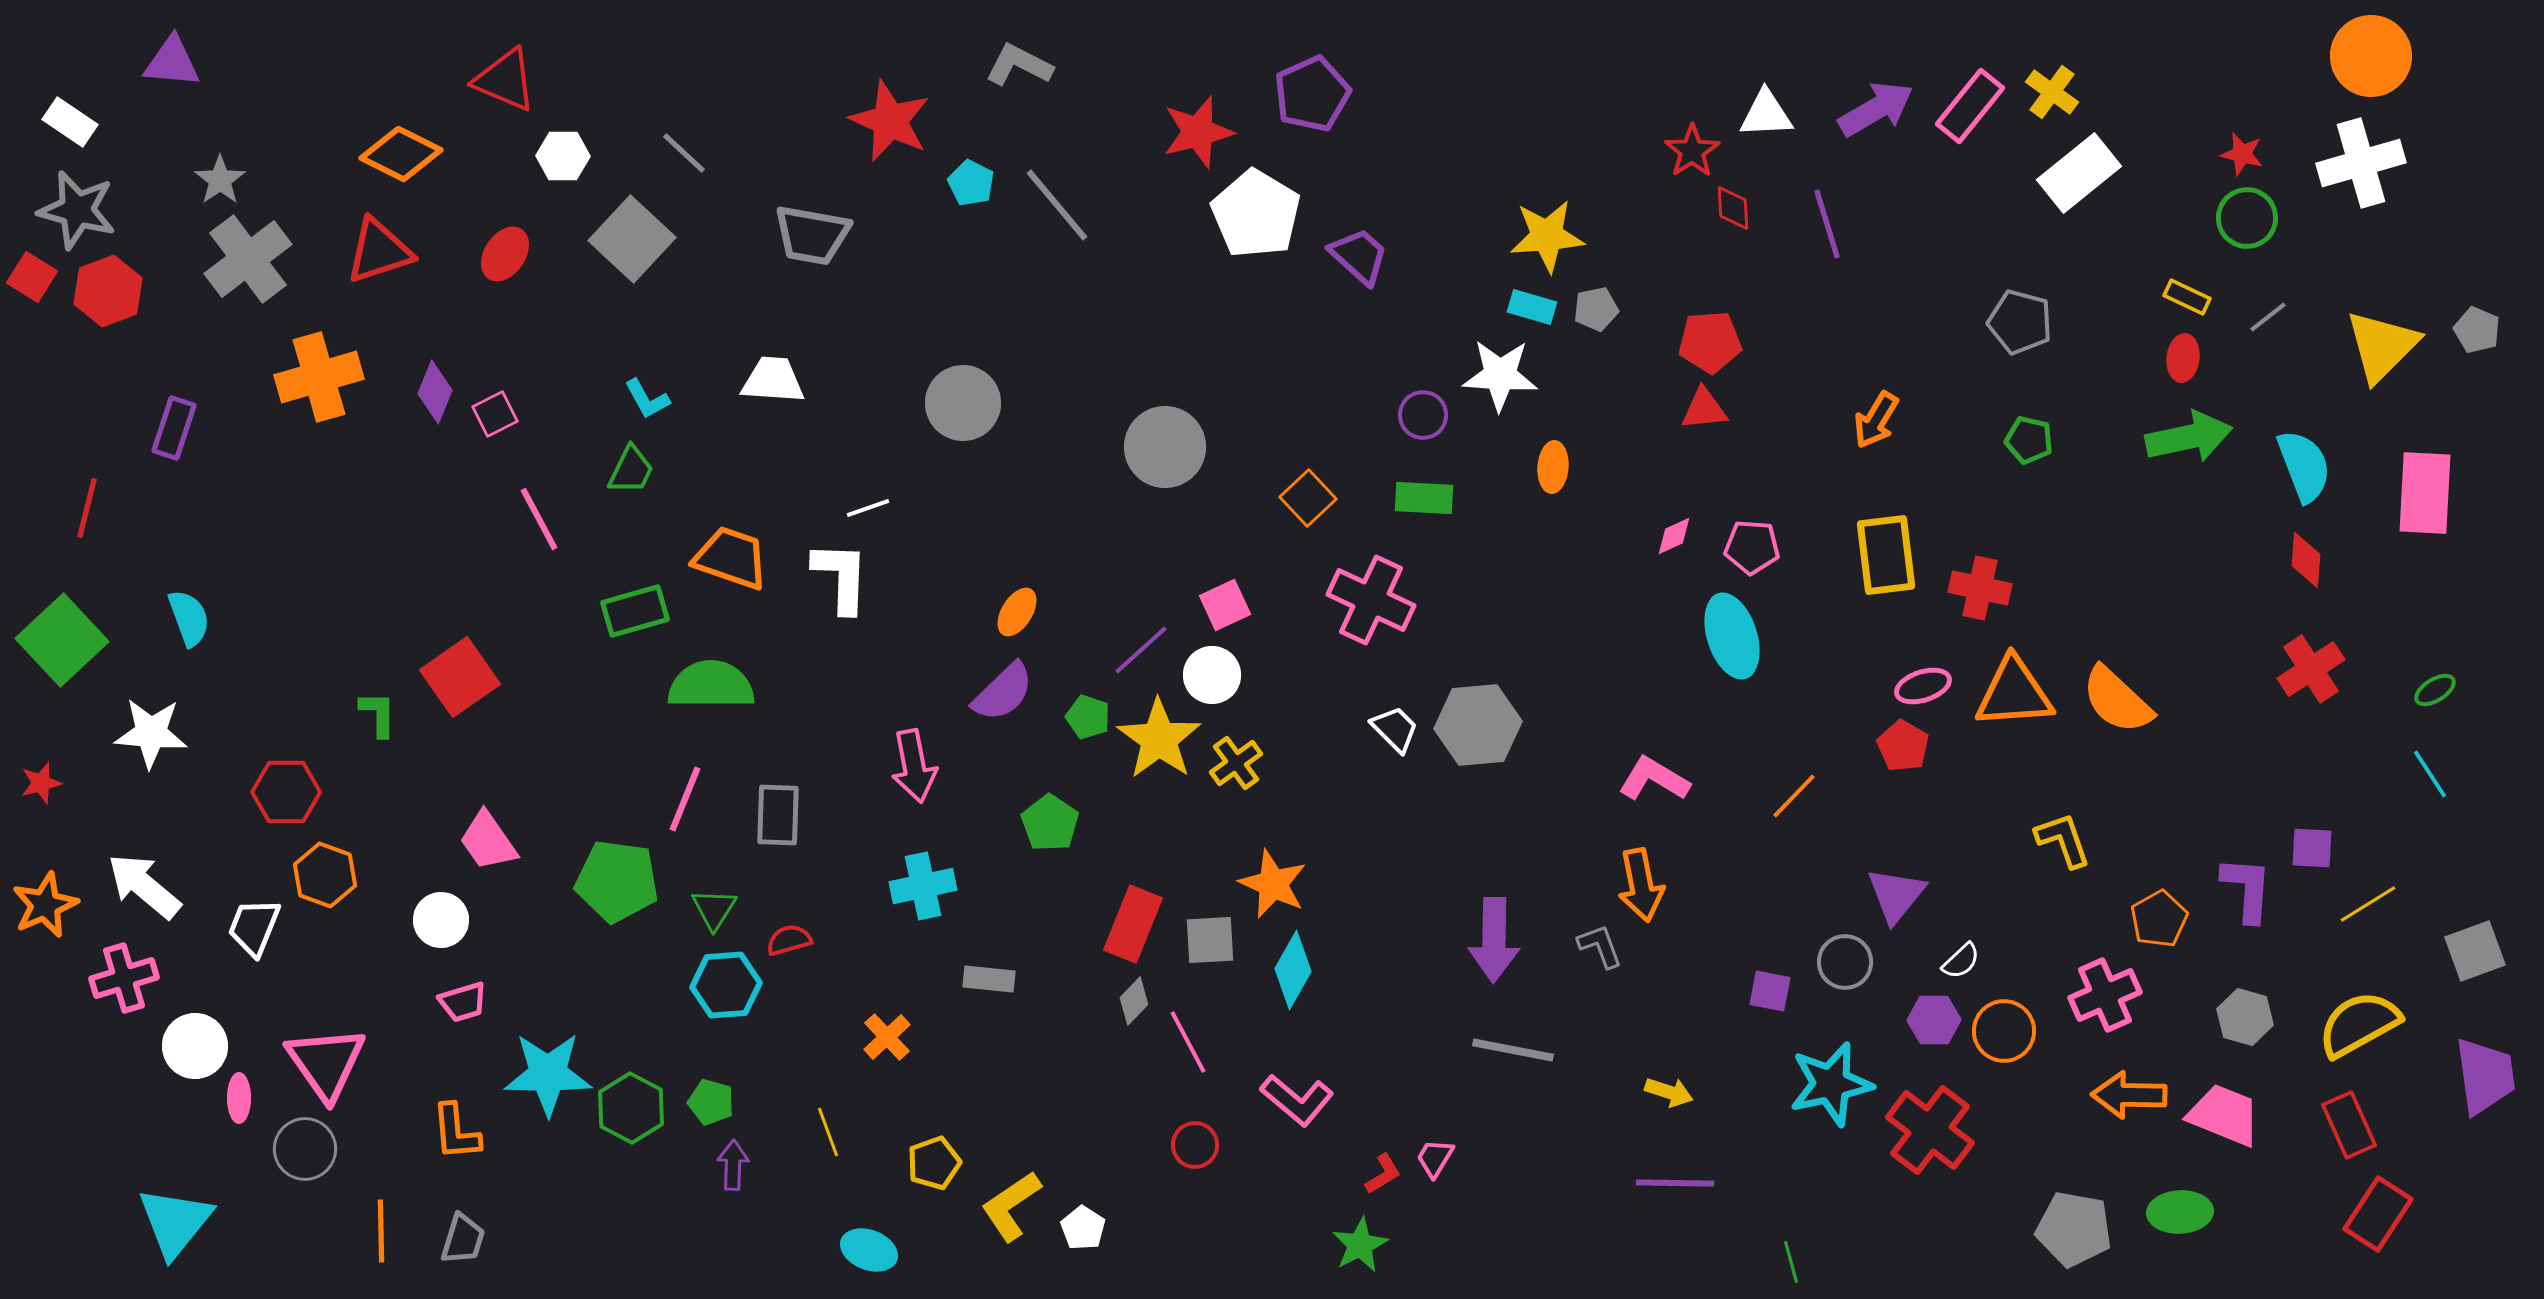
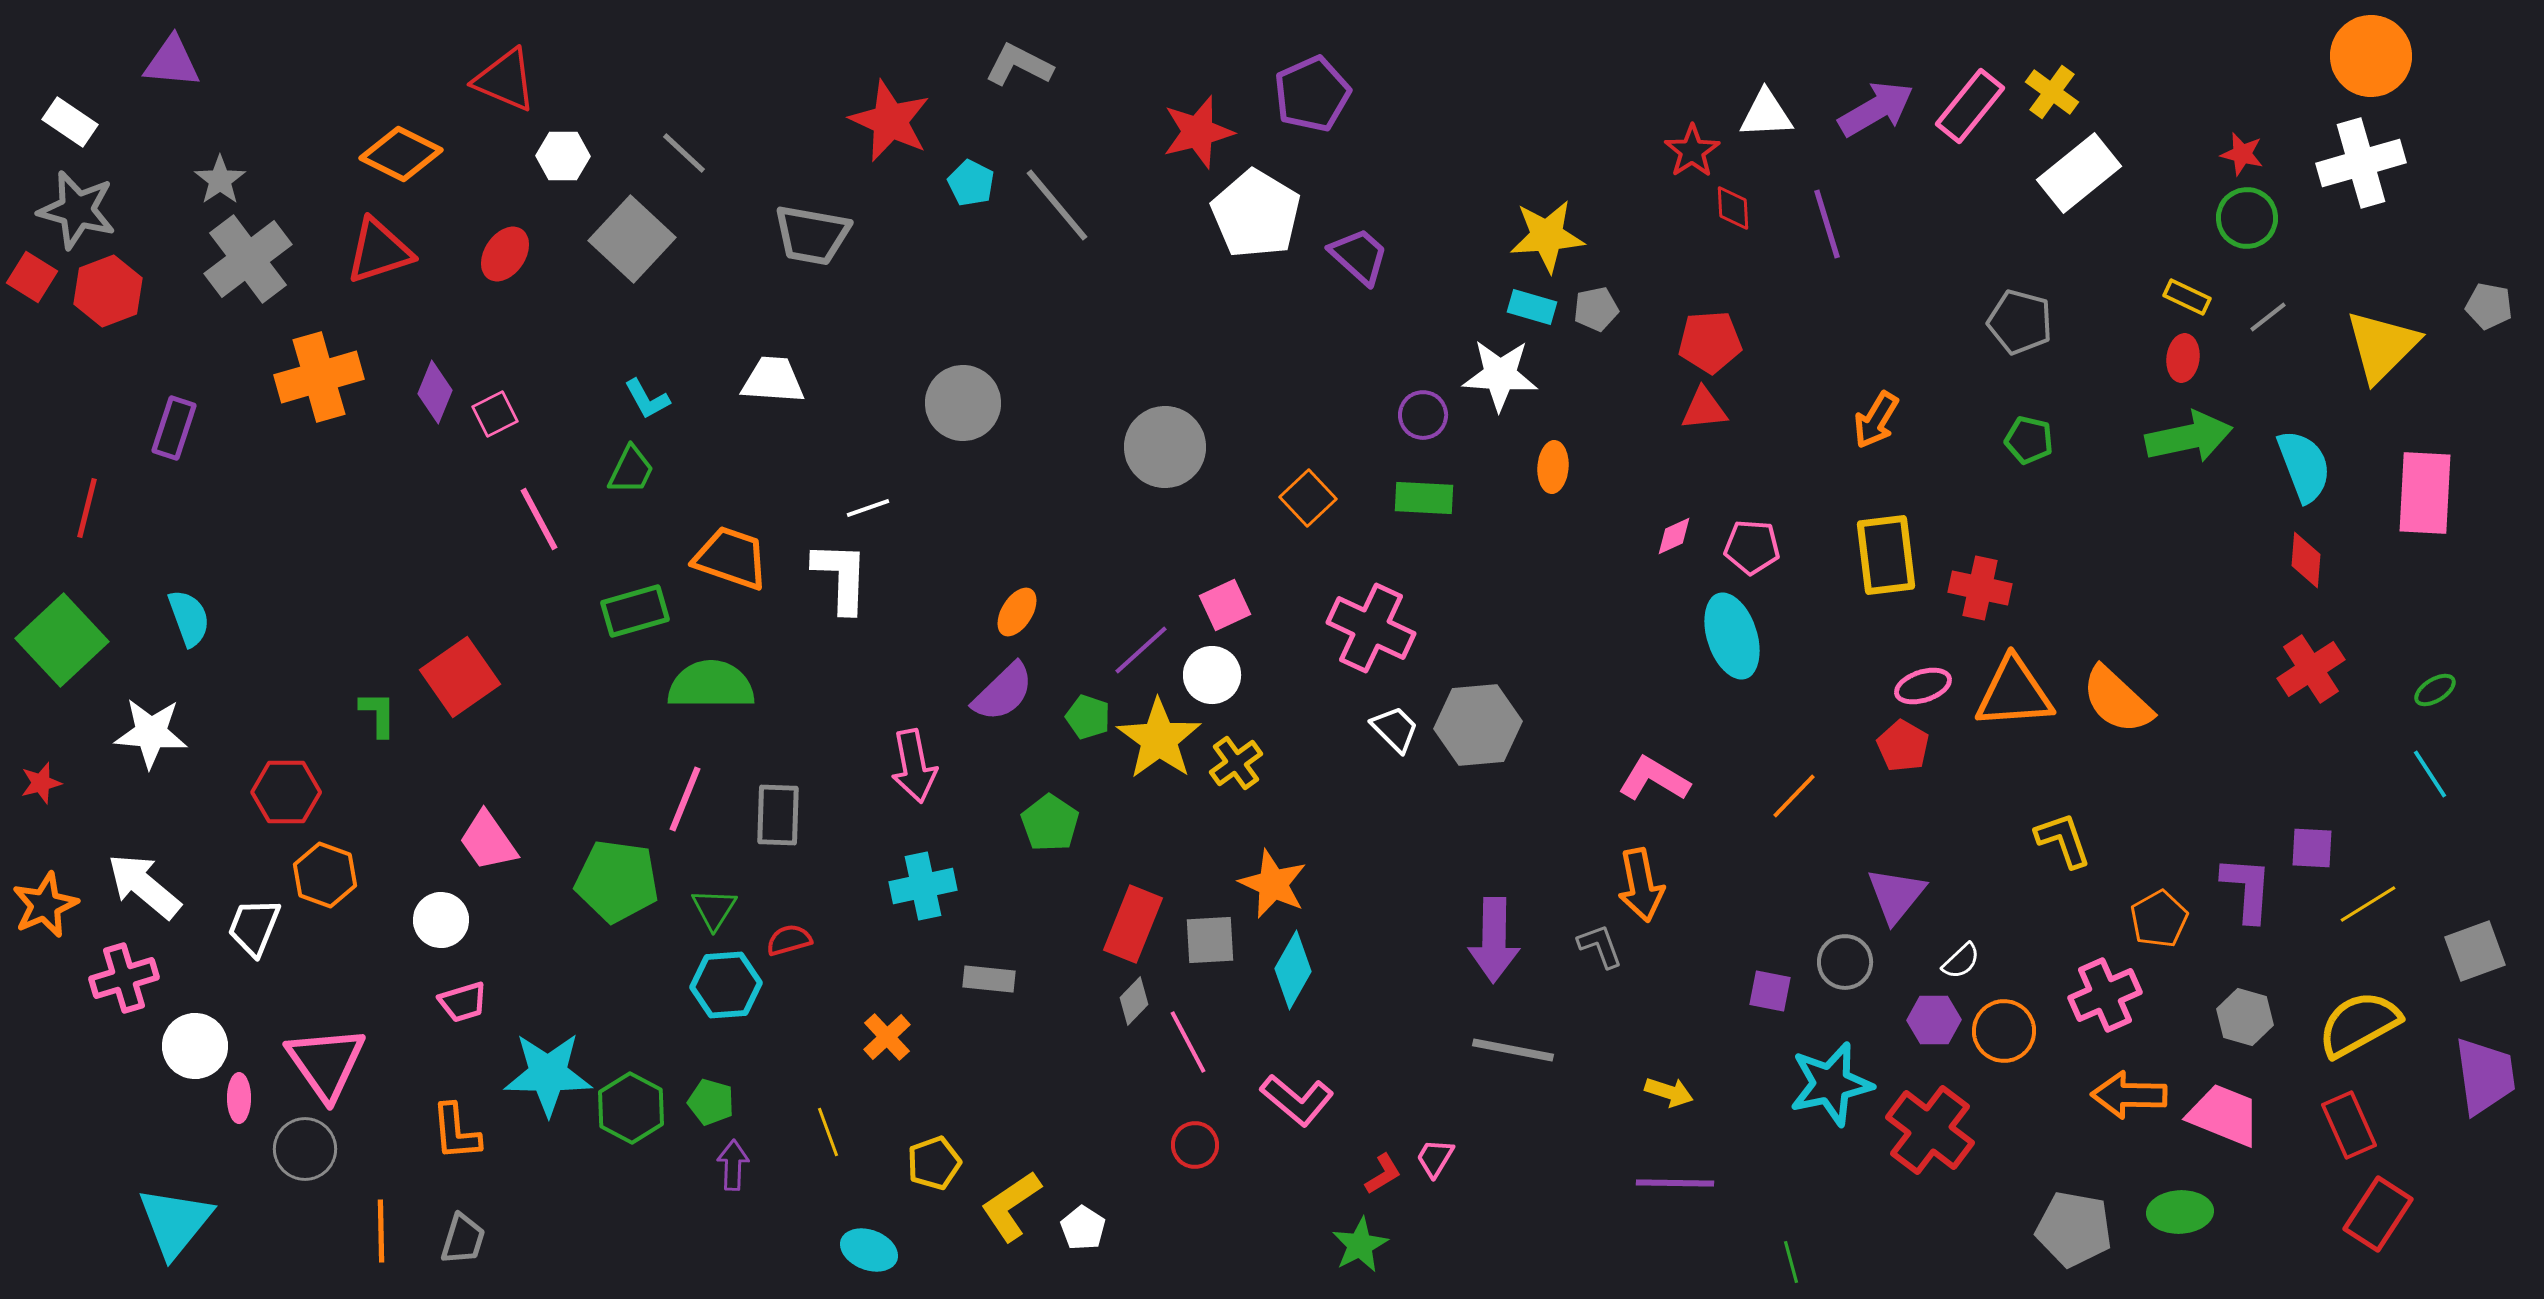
gray pentagon at (2477, 330): moved 12 px right, 24 px up; rotated 12 degrees counterclockwise
pink cross at (1371, 600): moved 28 px down
